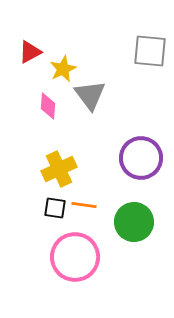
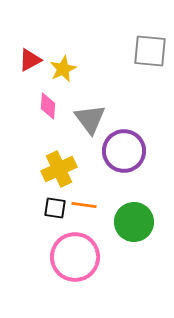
red triangle: moved 8 px down
gray triangle: moved 24 px down
purple circle: moved 17 px left, 7 px up
